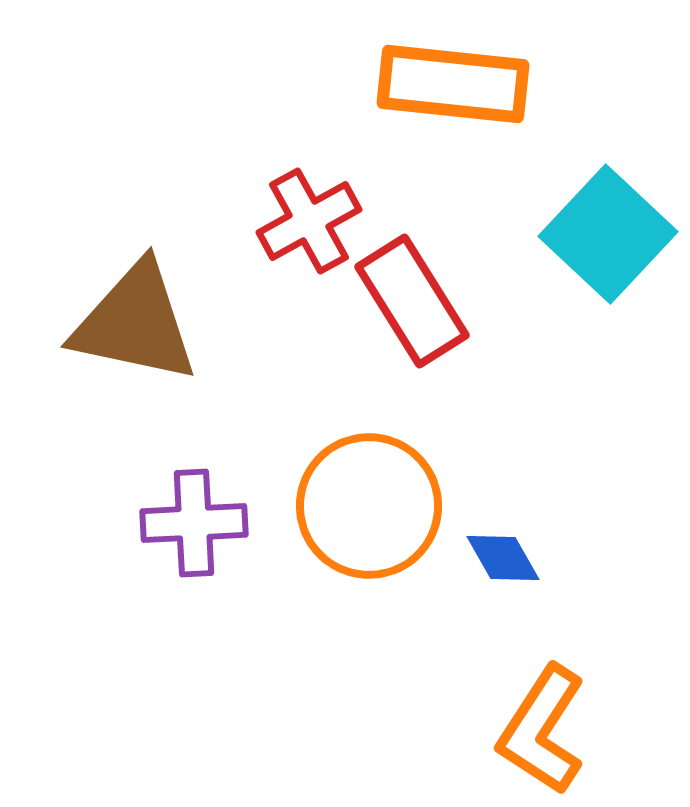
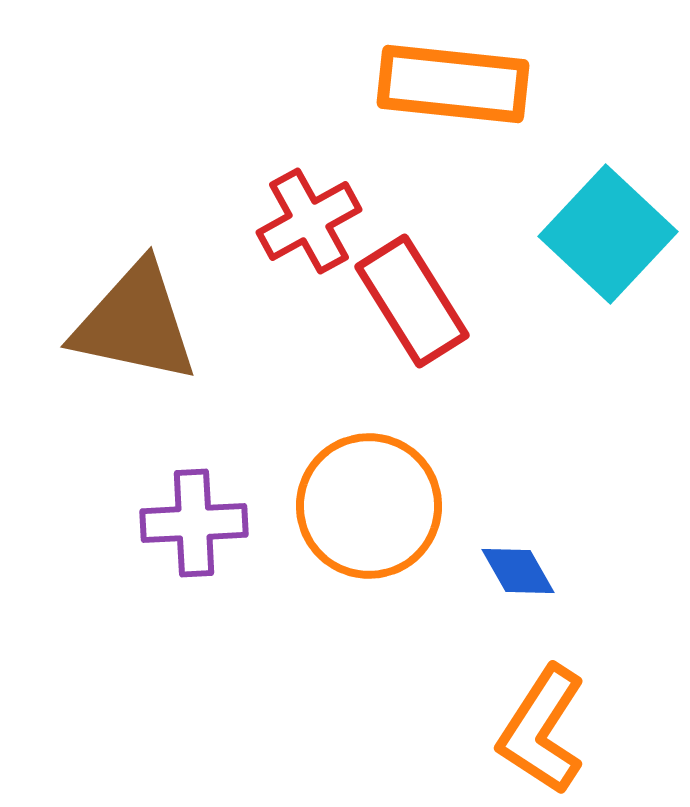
blue diamond: moved 15 px right, 13 px down
